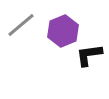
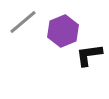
gray line: moved 2 px right, 3 px up
